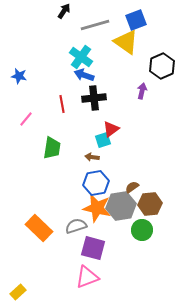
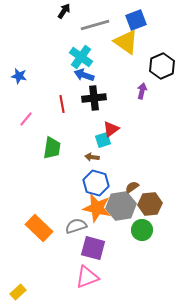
blue hexagon: rotated 25 degrees clockwise
